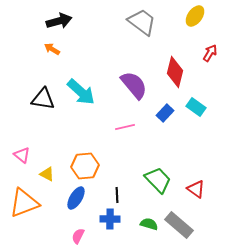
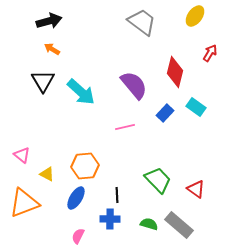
black arrow: moved 10 px left
black triangle: moved 18 px up; rotated 50 degrees clockwise
